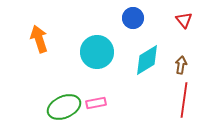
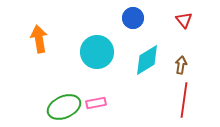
orange arrow: rotated 8 degrees clockwise
